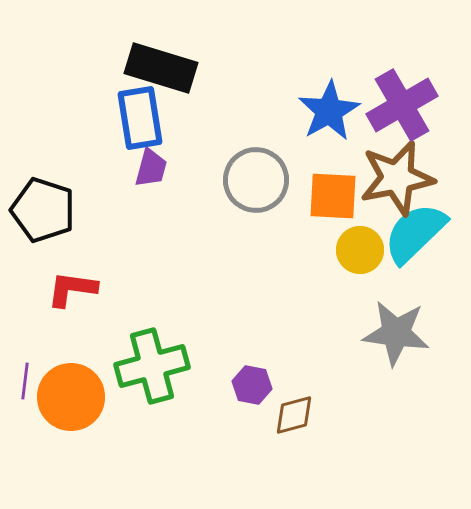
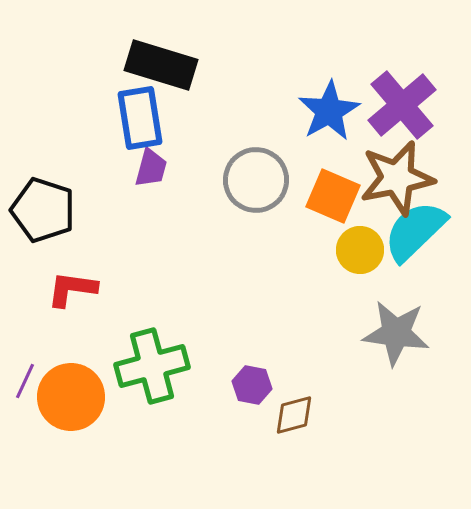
black rectangle: moved 3 px up
purple cross: rotated 10 degrees counterclockwise
orange square: rotated 20 degrees clockwise
cyan semicircle: moved 2 px up
purple line: rotated 18 degrees clockwise
